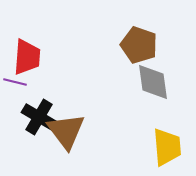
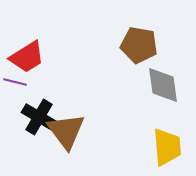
brown pentagon: rotated 9 degrees counterclockwise
red trapezoid: rotated 54 degrees clockwise
gray diamond: moved 10 px right, 3 px down
